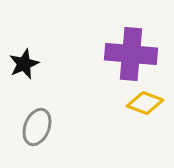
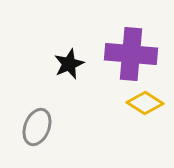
black star: moved 45 px right
yellow diamond: rotated 12 degrees clockwise
